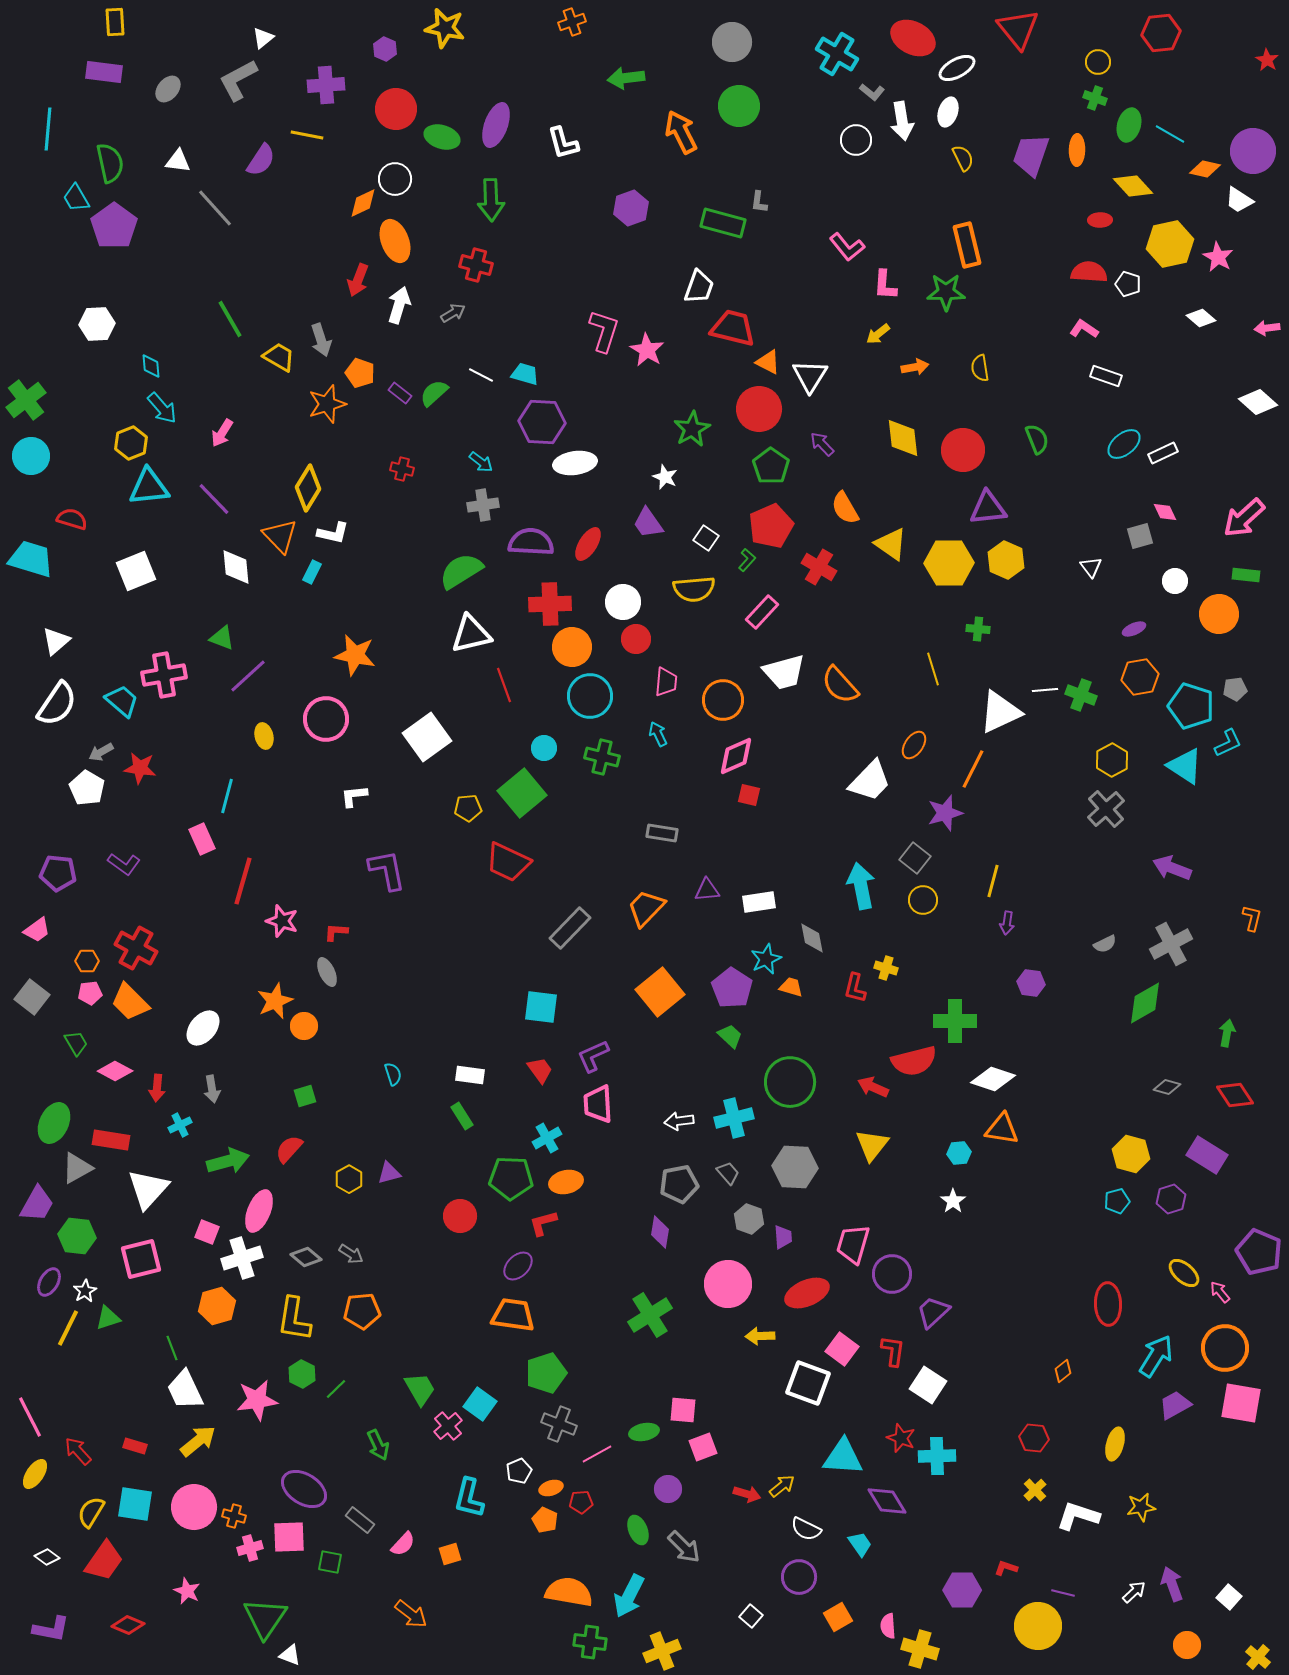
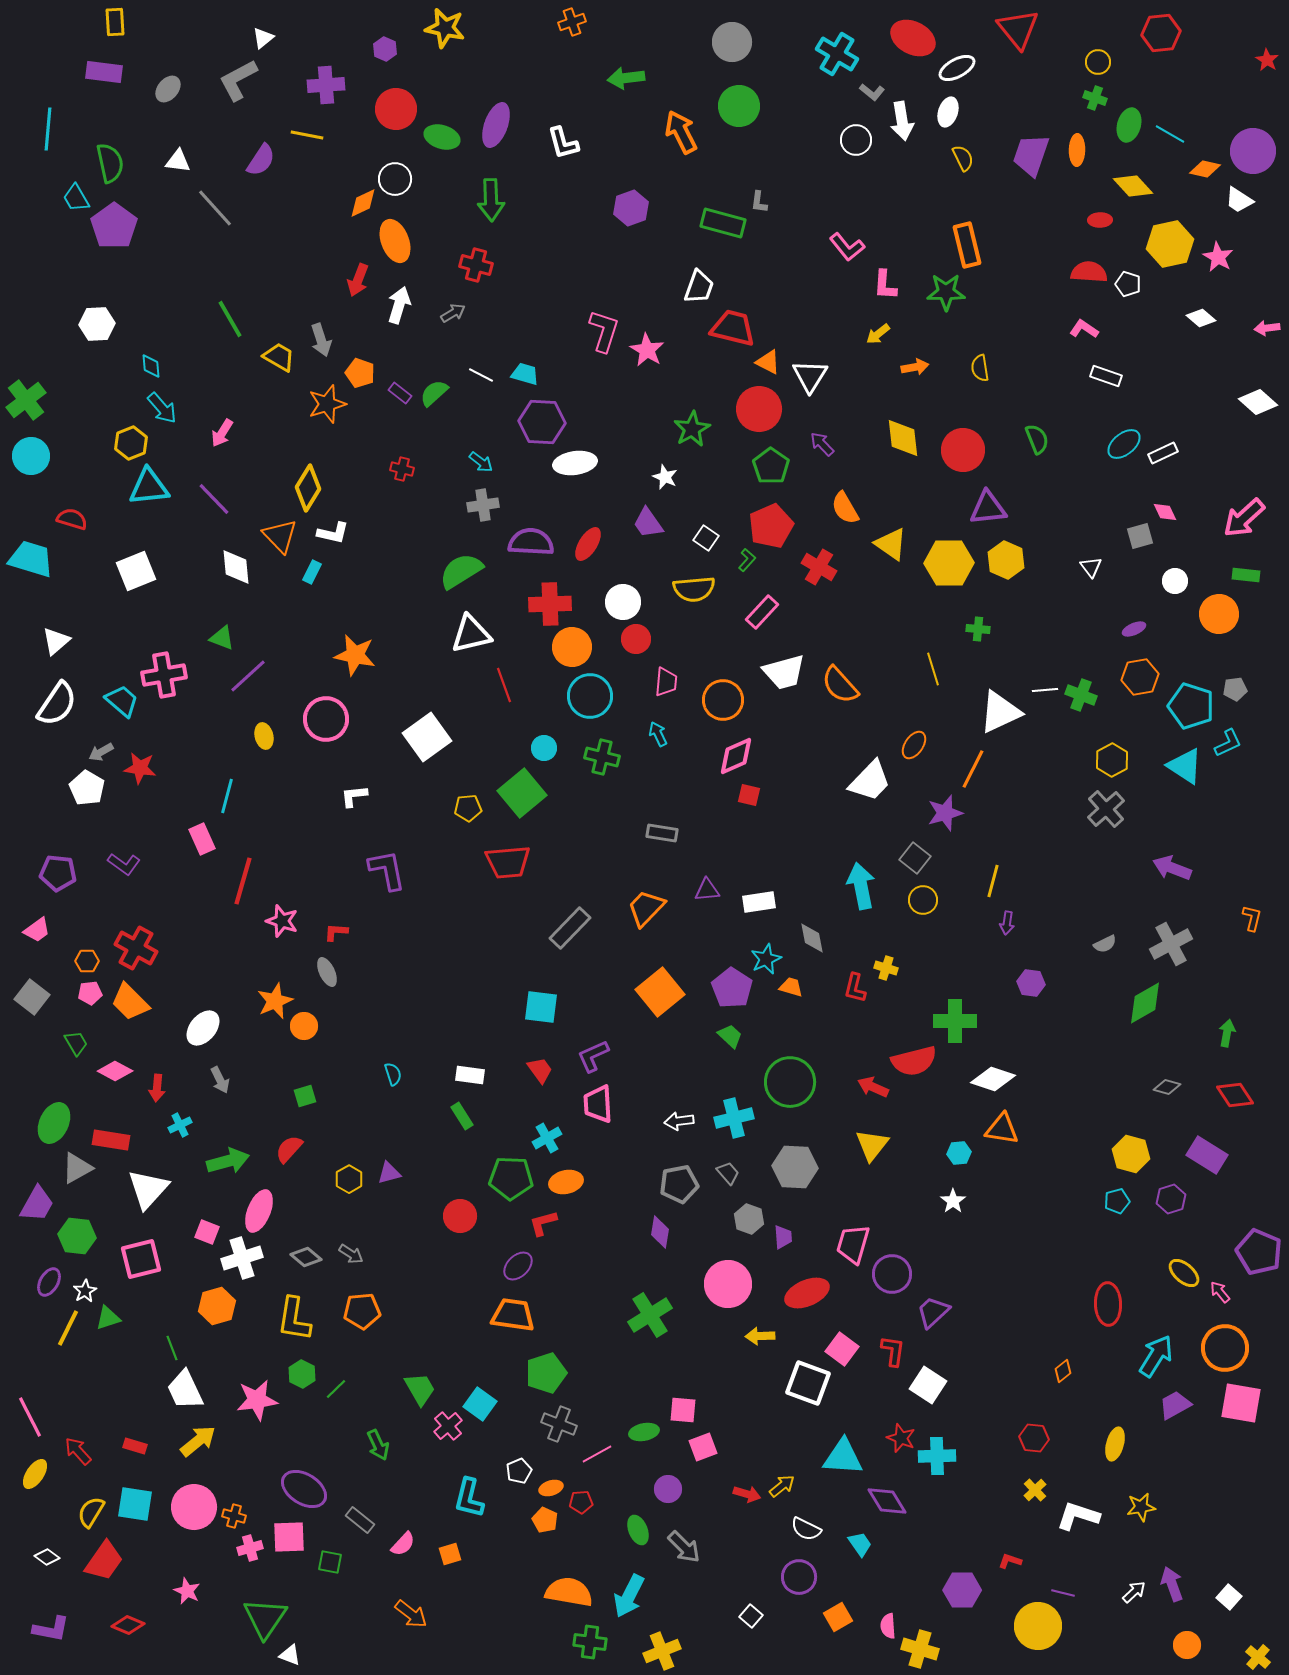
red trapezoid at (508, 862): rotated 30 degrees counterclockwise
gray arrow at (212, 1089): moved 8 px right, 9 px up; rotated 16 degrees counterclockwise
red L-shape at (1006, 1568): moved 4 px right, 7 px up
